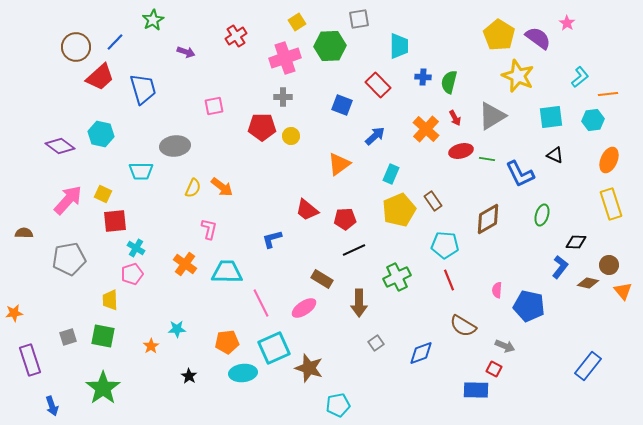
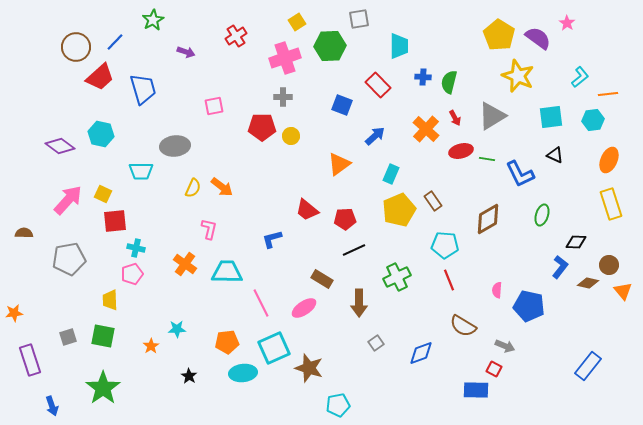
cyan cross at (136, 248): rotated 18 degrees counterclockwise
